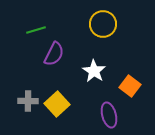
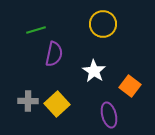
purple semicircle: rotated 15 degrees counterclockwise
